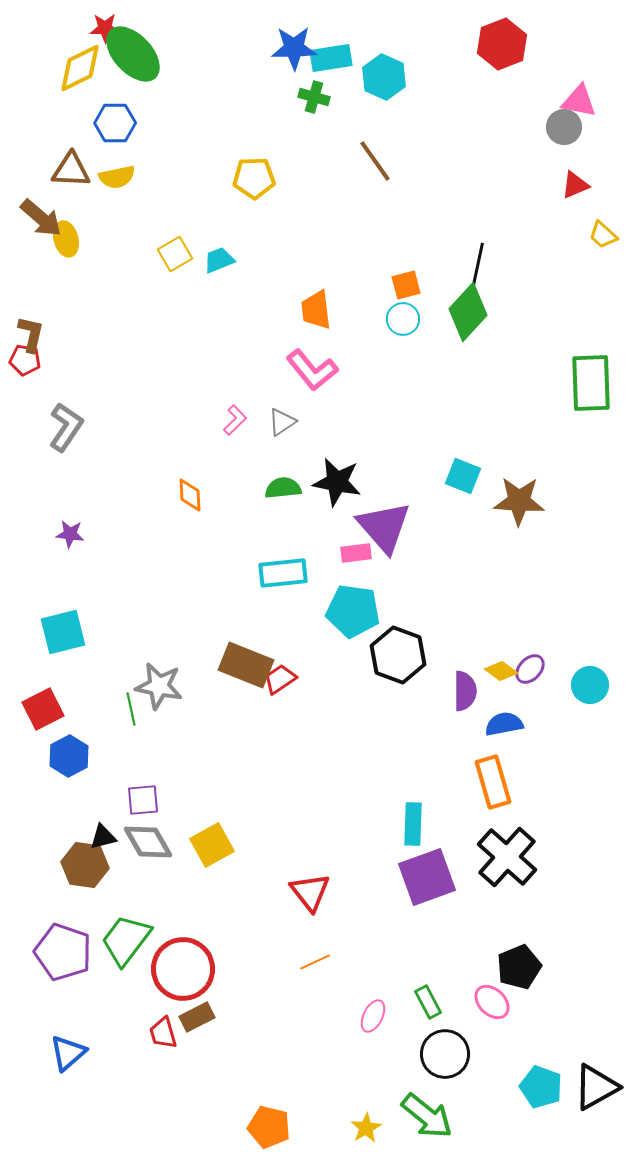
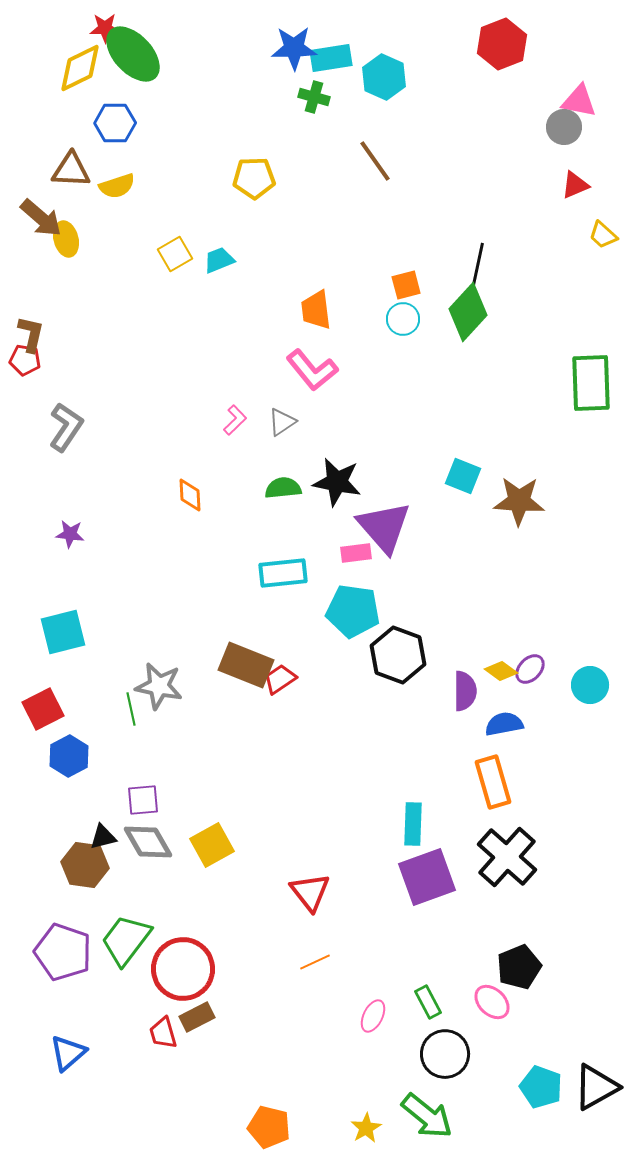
yellow semicircle at (117, 177): moved 9 px down; rotated 6 degrees counterclockwise
